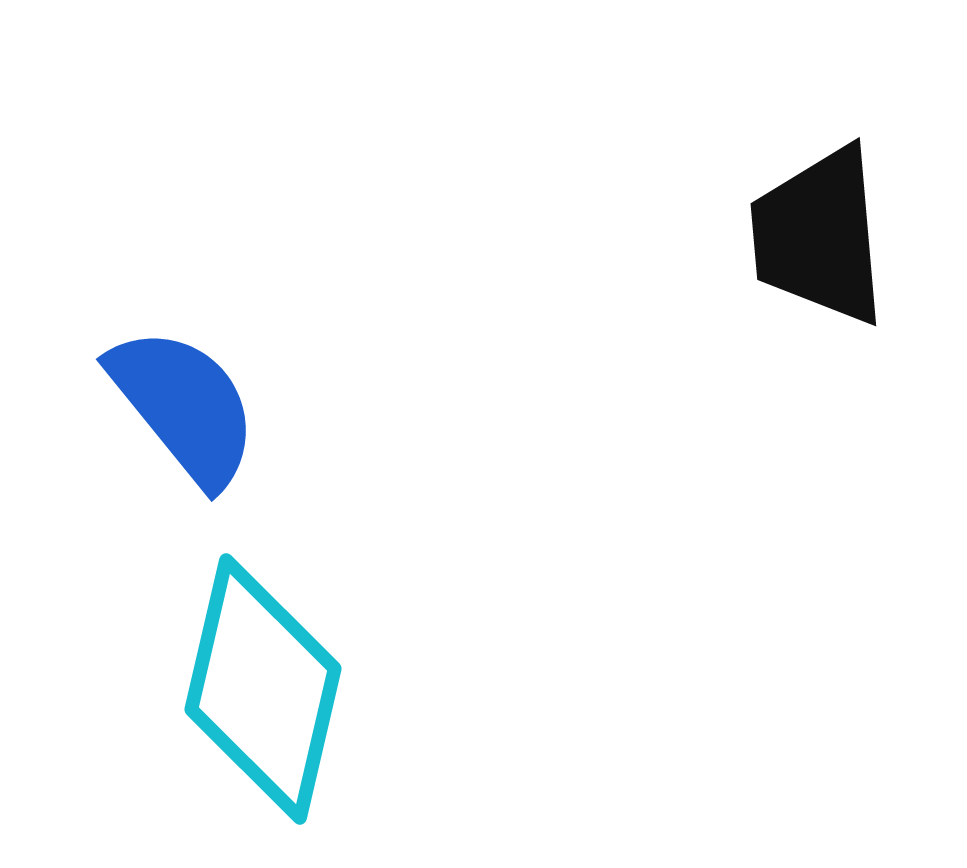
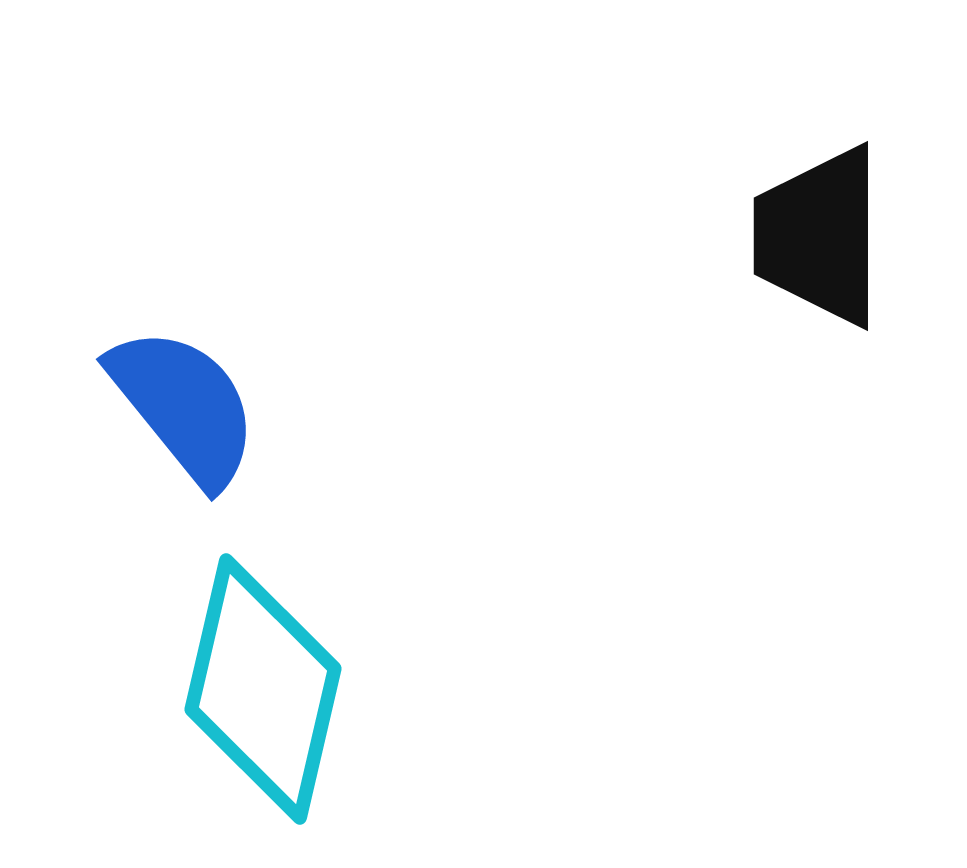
black trapezoid: rotated 5 degrees clockwise
